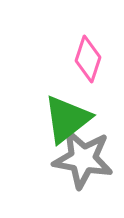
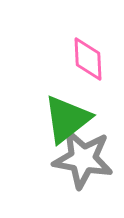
pink diamond: rotated 21 degrees counterclockwise
